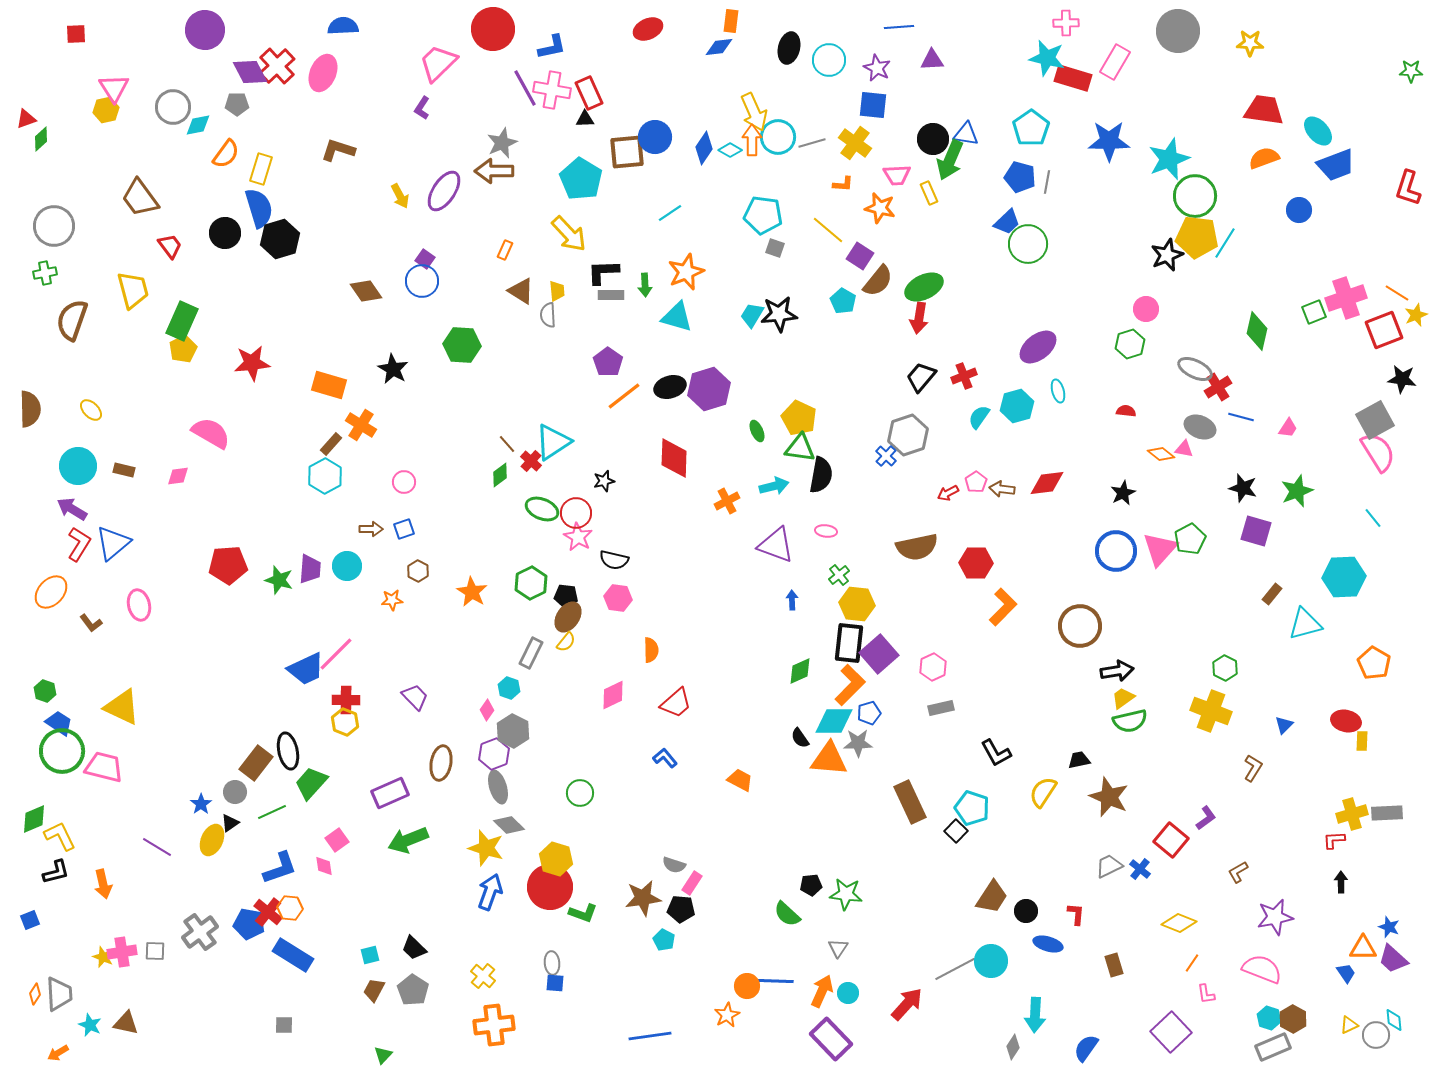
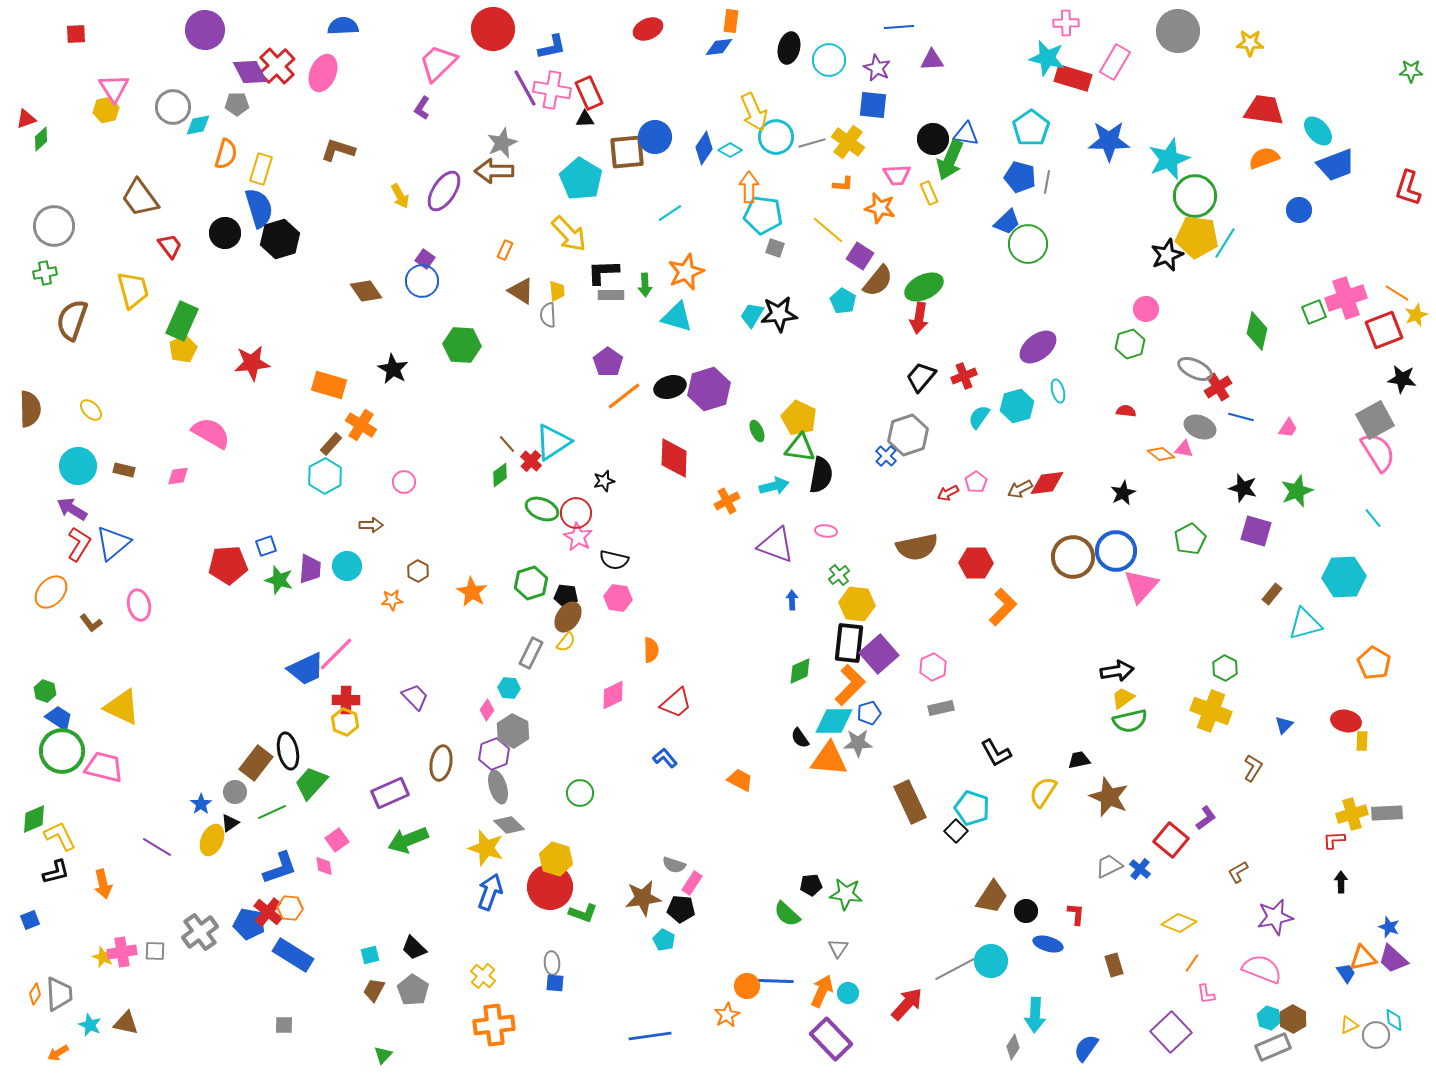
cyan circle at (778, 137): moved 2 px left
orange arrow at (752, 140): moved 3 px left, 47 px down
yellow cross at (855, 143): moved 7 px left, 1 px up
orange semicircle at (226, 154): rotated 20 degrees counterclockwise
brown arrow at (1002, 489): moved 18 px right; rotated 35 degrees counterclockwise
brown arrow at (371, 529): moved 4 px up
blue square at (404, 529): moved 138 px left, 17 px down
pink triangle at (1160, 549): moved 19 px left, 37 px down
green hexagon at (531, 583): rotated 8 degrees clockwise
brown circle at (1080, 626): moved 7 px left, 69 px up
cyan hexagon at (509, 688): rotated 15 degrees counterclockwise
blue trapezoid at (59, 723): moved 5 px up
orange triangle at (1363, 948): moved 10 px down; rotated 12 degrees counterclockwise
